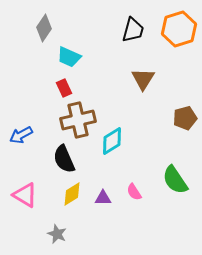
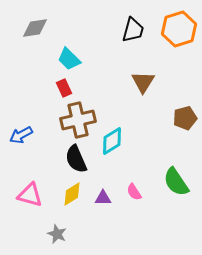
gray diamond: moved 9 px left; rotated 48 degrees clockwise
cyan trapezoid: moved 2 px down; rotated 20 degrees clockwise
brown triangle: moved 3 px down
black semicircle: moved 12 px right
green semicircle: moved 1 px right, 2 px down
pink triangle: moved 5 px right; rotated 16 degrees counterclockwise
